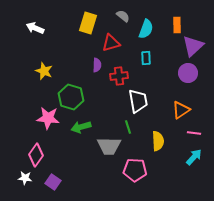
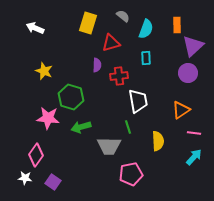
pink pentagon: moved 4 px left, 4 px down; rotated 15 degrees counterclockwise
